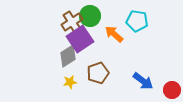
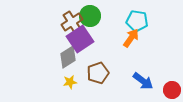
orange arrow: moved 17 px right, 4 px down; rotated 84 degrees clockwise
gray diamond: moved 1 px down
